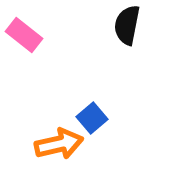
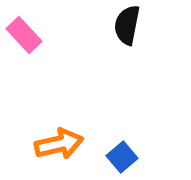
pink rectangle: rotated 9 degrees clockwise
blue square: moved 30 px right, 39 px down
